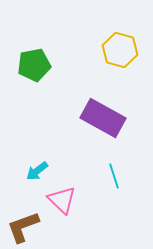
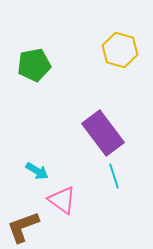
purple rectangle: moved 15 px down; rotated 24 degrees clockwise
cyan arrow: rotated 110 degrees counterclockwise
pink triangle: rotated 8 degrees counterclockwise
